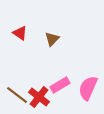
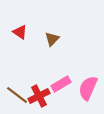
red triangle: moved 1 px up
pink rectangle: moved 1 px right, 1 px up
red cross: moved 1 px up; rotated 25 degrees clockwise
